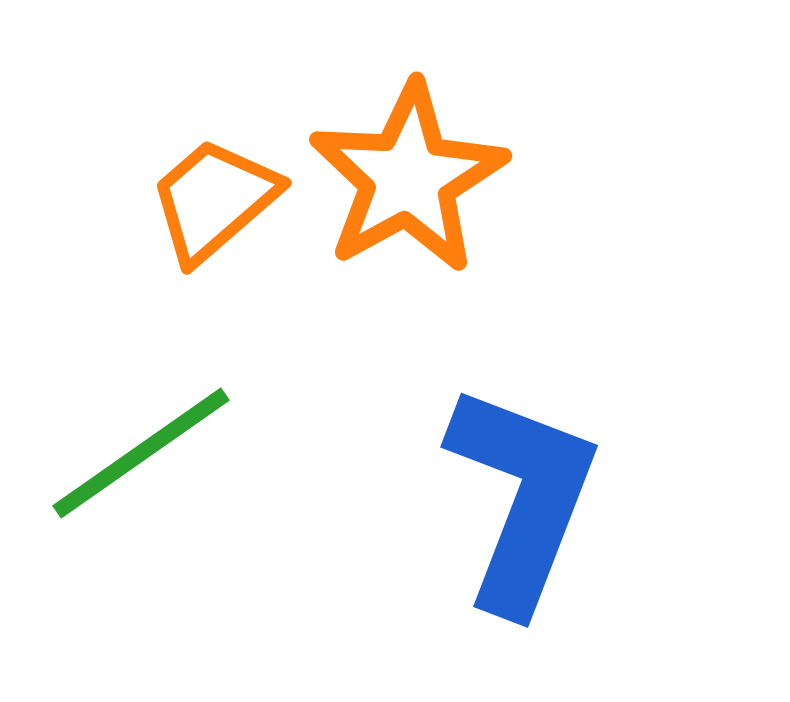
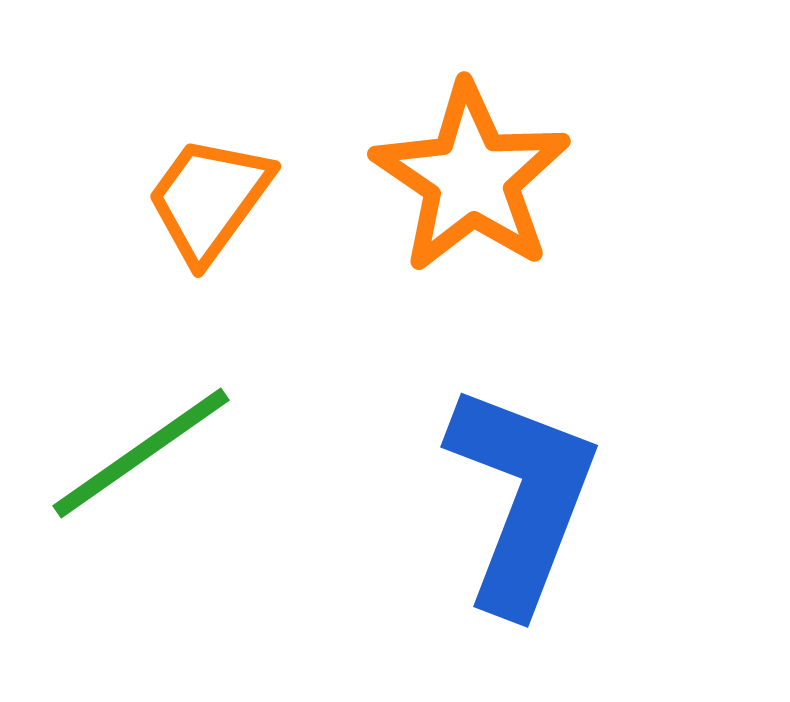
orange star: moved 63 px right; rotated 9 degrees counterclockwise
orange trapezoid: moved 5 px left, 1 px up; rotated 13 degrees counterclockwise
